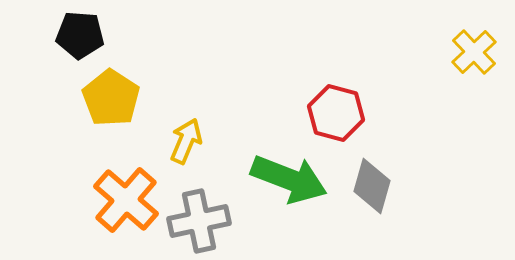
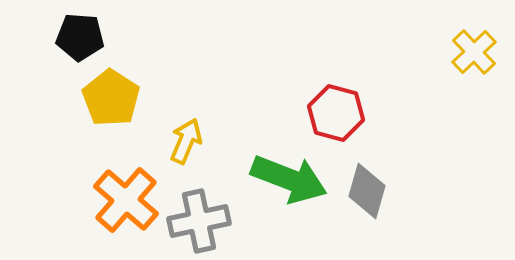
black pentagon: moved 2 px down
gray diamond: moved 5 px left, 5 px down
